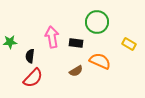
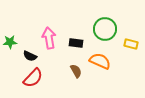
green circle: moved 8 px right, 7 px down
pink arrow: moved 3 px left, 1 px down
yellow rectangle: moved 2 px right; rotated 16 degrees counterclockwise
black semicircle: rotated 72 degrees counterclockwise
brown semicircle: rotated 88 degrees counterclockwise
